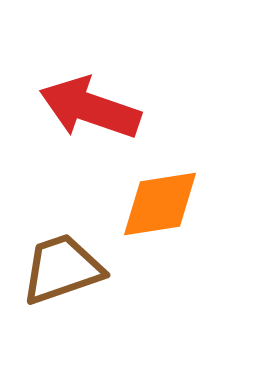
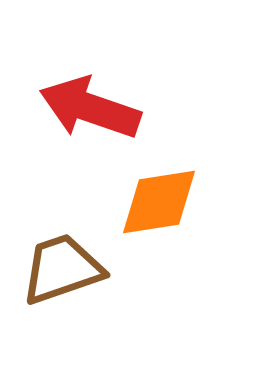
orange diamond: moved 1 px left, 2 px up
